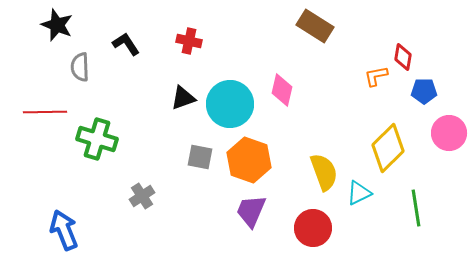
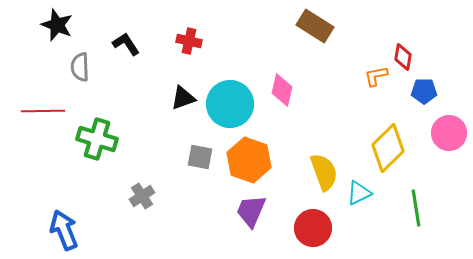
red line: moved 2 px left, 1 px up
